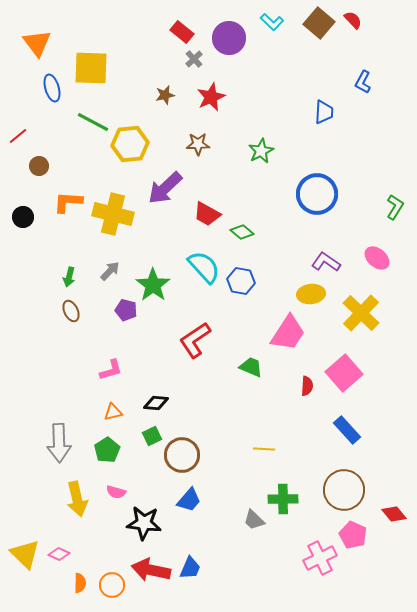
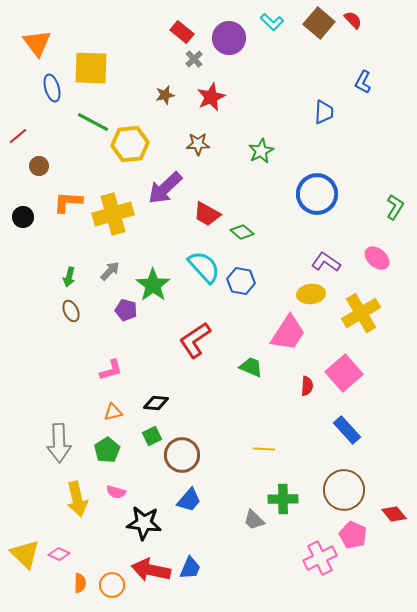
yellow cross at (113, 214): rotated 30 degrees counterclockwise
yellow cross at (361, 313): rotated 15 degrees clockwise
